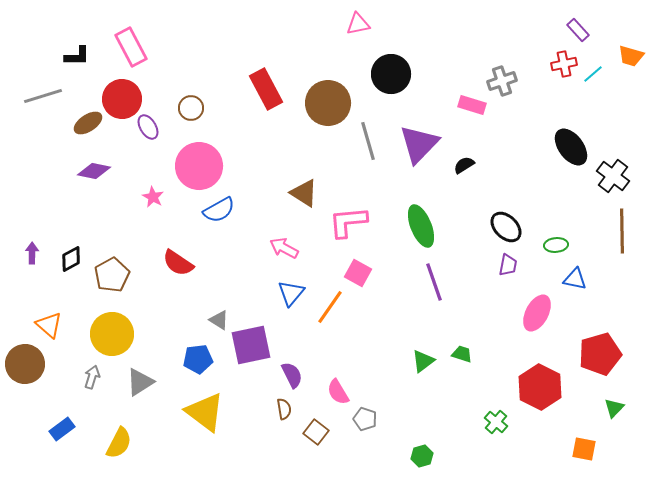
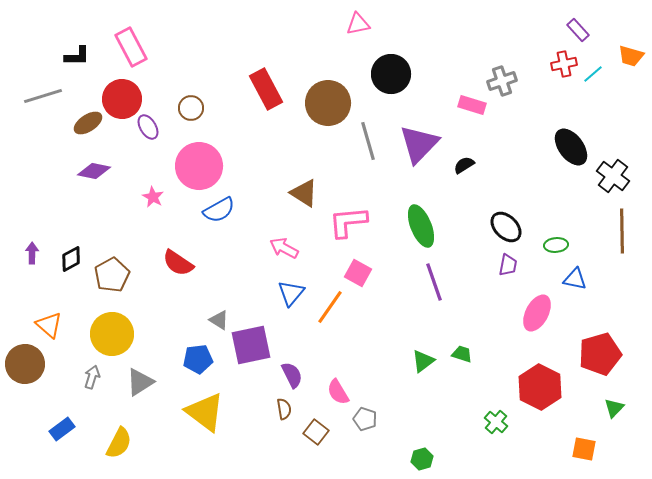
green hexagon at (422, 456): moved 3 px down
